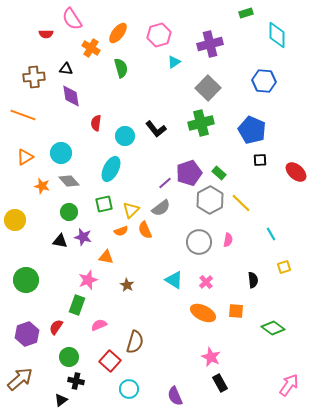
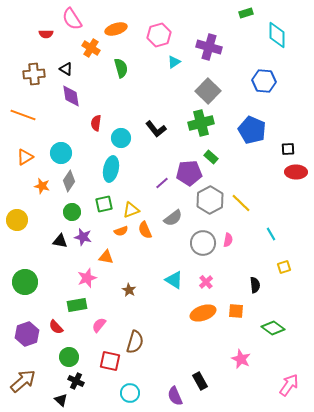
orange ellipse at (118, 33): moved 2 px left, 4 px up; rotated 35 degrees clockwise
purple cross at (210, 44): moved 1 px left, 3 px down; rotated 30 degrees clockwise
black triangle at (66, 69): rotated 24 degrees clockwise
brown cross at (34, 77): moved 3 px up
gray square at (208, 88): moved 3 px down
cyan circle at (125, 136): moved 4 px left, 2 px down
black square at (260, 160): moved 28 px right, 11 px up
cyan ellipse at (111, 169): rotated 15 degrees counterclockwise
red ellipse at (296, 172): rotated 40 degrees counterclockwise
purple pentagon at (189, 173): rotated 15 degrees clockwise
green rectangle at (219, 173): moved 8 px left, 16 px up
gray diamond at (69, 181): rotated 75 degrees clockwise
purple line at (165, 183): moved 3 px left
gray semicircle at (161, 208): moved 12 px right, 10 px down
yellow triangle at (131, 210): rotated 24 degrees clockwise
green circle at (69, 212): moved 3 px right
yellow circle at (15, 220): moved 2 px right
gray circle at (199, 242): moved 4 px right, 1 px down
green circle at (26, 280): moved 1 px left, 2 px down
pink star at (88, 280): moved 1 px left, 2 px up
black semicircle at (253, 280): moved 2 px right, 5 px down
brown star at (127, 285): moved 2 px right, 5 px down
green rectangle at (77, 305): rotated 60 degrees clockwise
orange ellipse at (203, 313): rotated 45 degrees counterclockwise
pink semicircle at (99, 325): rotated 28 degrees counterclockwise
red semicircle at (56, 327): rotated 77 degrees counterclockwise
pink star at (211, 357): moved 30 px right, 2 px down
red square at (110, 361): rotated 30 degrees counterclockwise
brown arrow at (20, 379): moved 3 px right, 2 px down
black cross at (76, 381): rotated 14 degrees clockwise
black rectangle at (220, 383): moved 20 px left, 2 px up
cyan circle at (129, 389): moved 1 px right, 4 px down
black triangle at (61, 400): rotated 40 degrees counterclockwise
